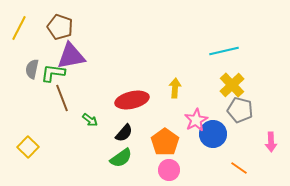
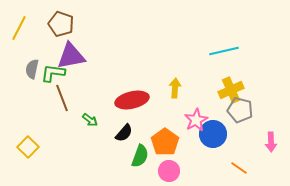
brown pentagon: moved 1 px right, 3 px up
yellow cross: moved 1 px left, 5 px down; rotated 20 degrees clockwise
green semicircle: moved 19 px right, 2 px up; rotated 35 degrees counterclockwise
pink circle: moved 1 px down
